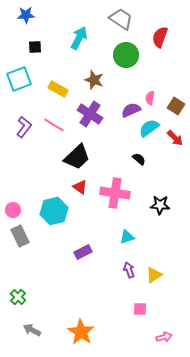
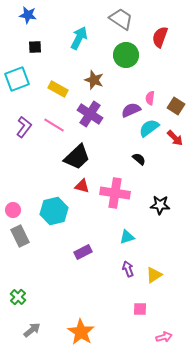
blue star: moved 2 px right; rotated 12 degrees clockwise
cyan square: moved 2 px left
red triangle: moved 2 px right, 1 px up; rotated 21 degrees counterclockwise
purple arrow: moved 1 px left, 1 px up
gray arrow: rotated 114 degrees clockwise
